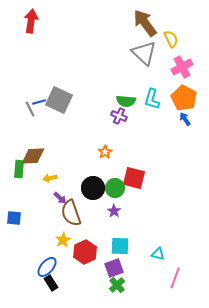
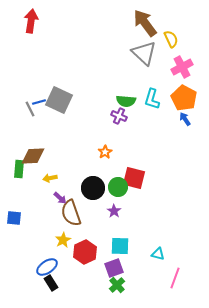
green circle: moved 3 px right, 1 px up
blue ellipse: rotated 15 degrees clockwise
